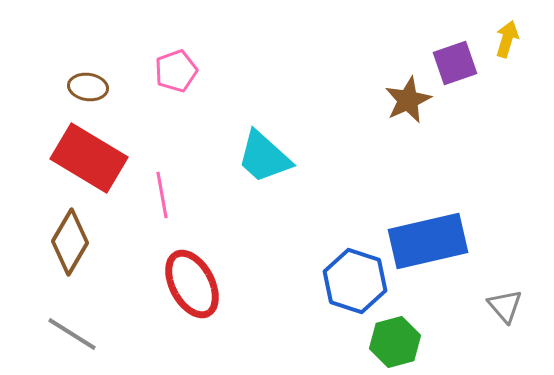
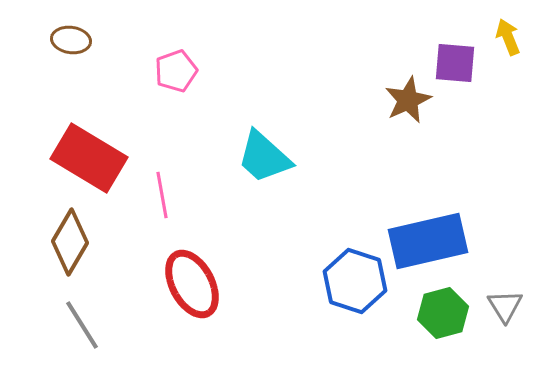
yellow arrow: moved 1 px right, 2 px up; rotated 39 degrees counterclockwise
purple square: rotated 24 degrees clockwise
brown ellipse: moved 17 px left, 47 px up
gray triangle: rotated 9 degrees clockwise
gray line: moved 10 px right, 9 px up; rotated 26 degrees clockwise
green hexagon: moved 48 px right, 29 px up
